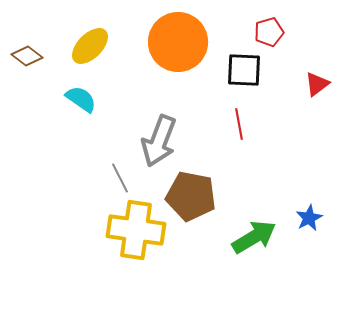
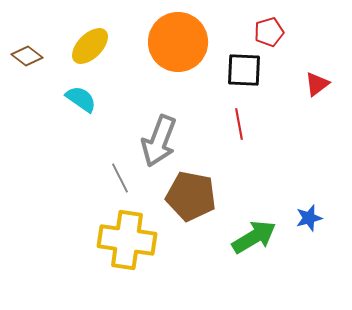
blue star: rotated 12 degrees clockwise
yellow cross: moved 9 px left, 10 px down
